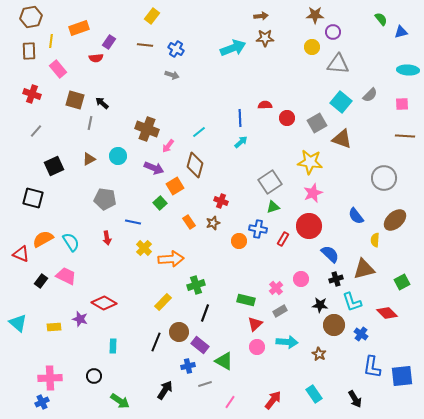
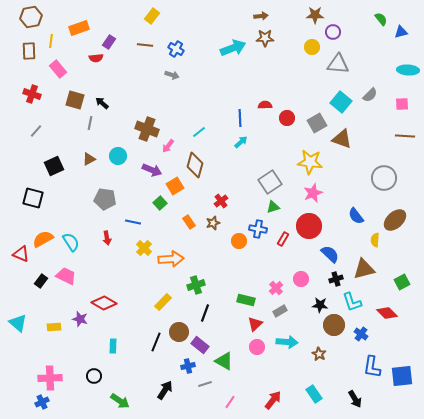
purple arrow at (154, 168): moved 2 px left, 2 px down
red cross at (221, 201): rotated 32 degrees clockwise
